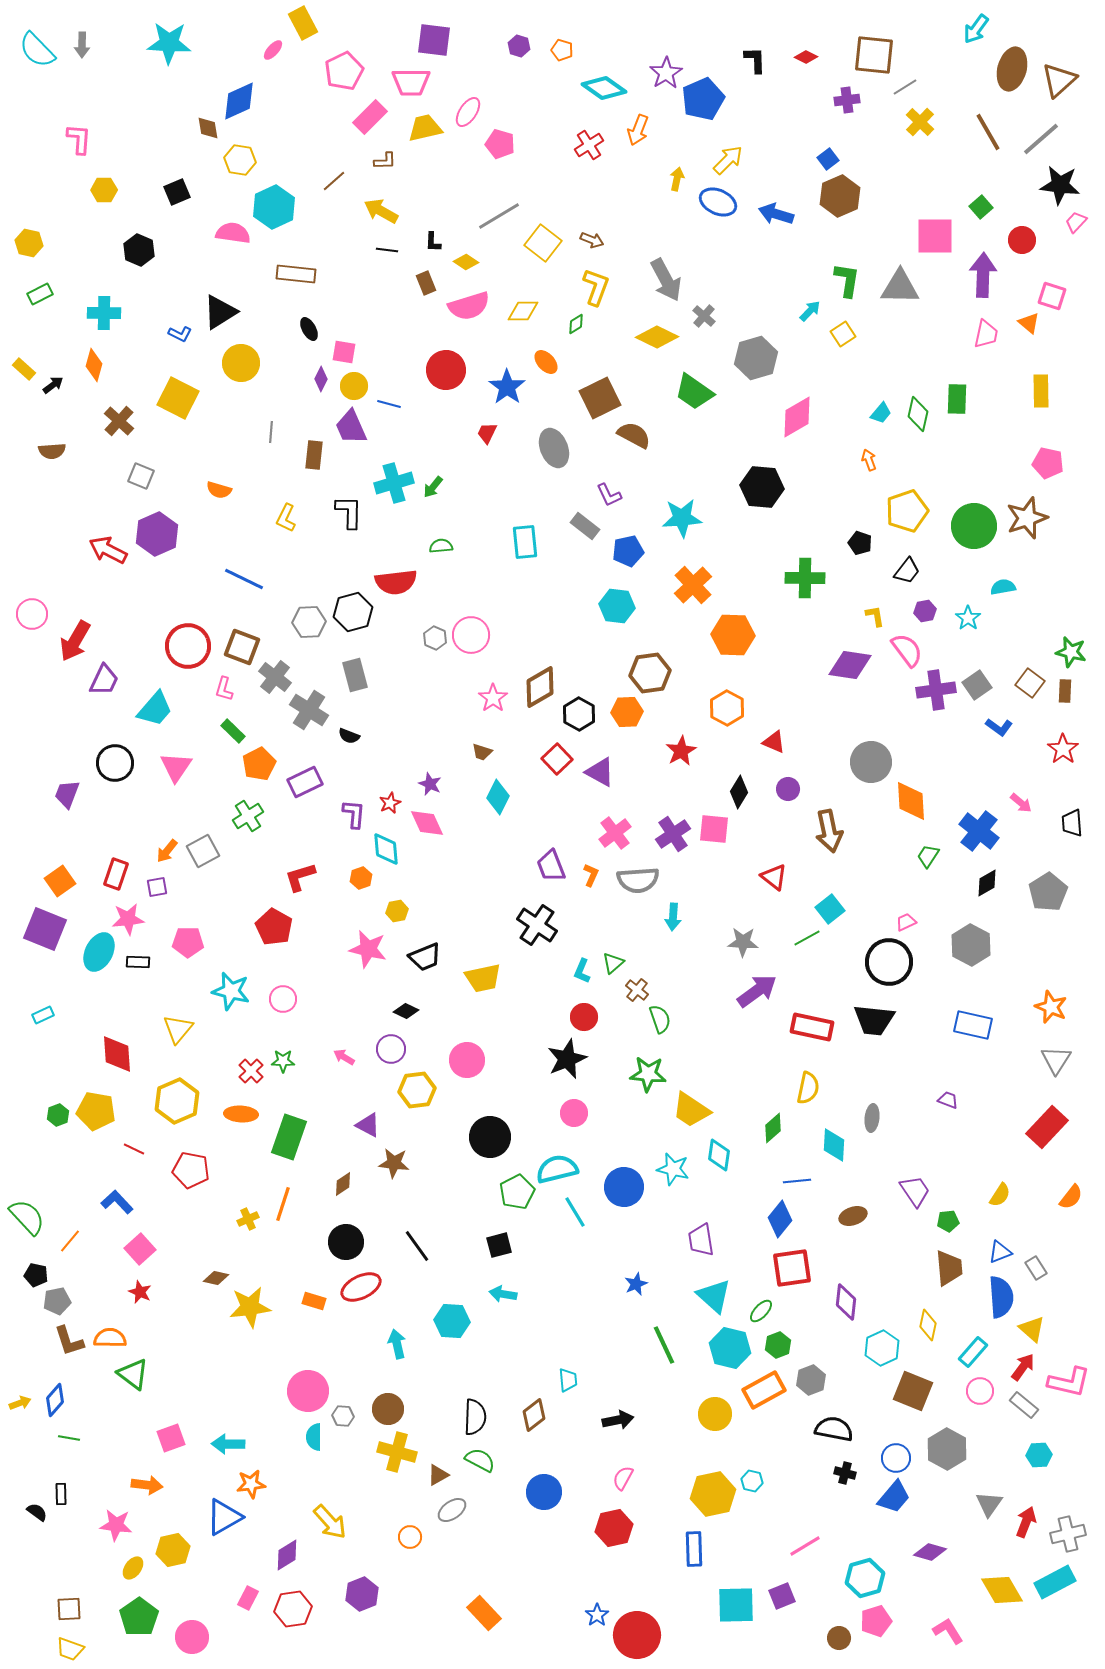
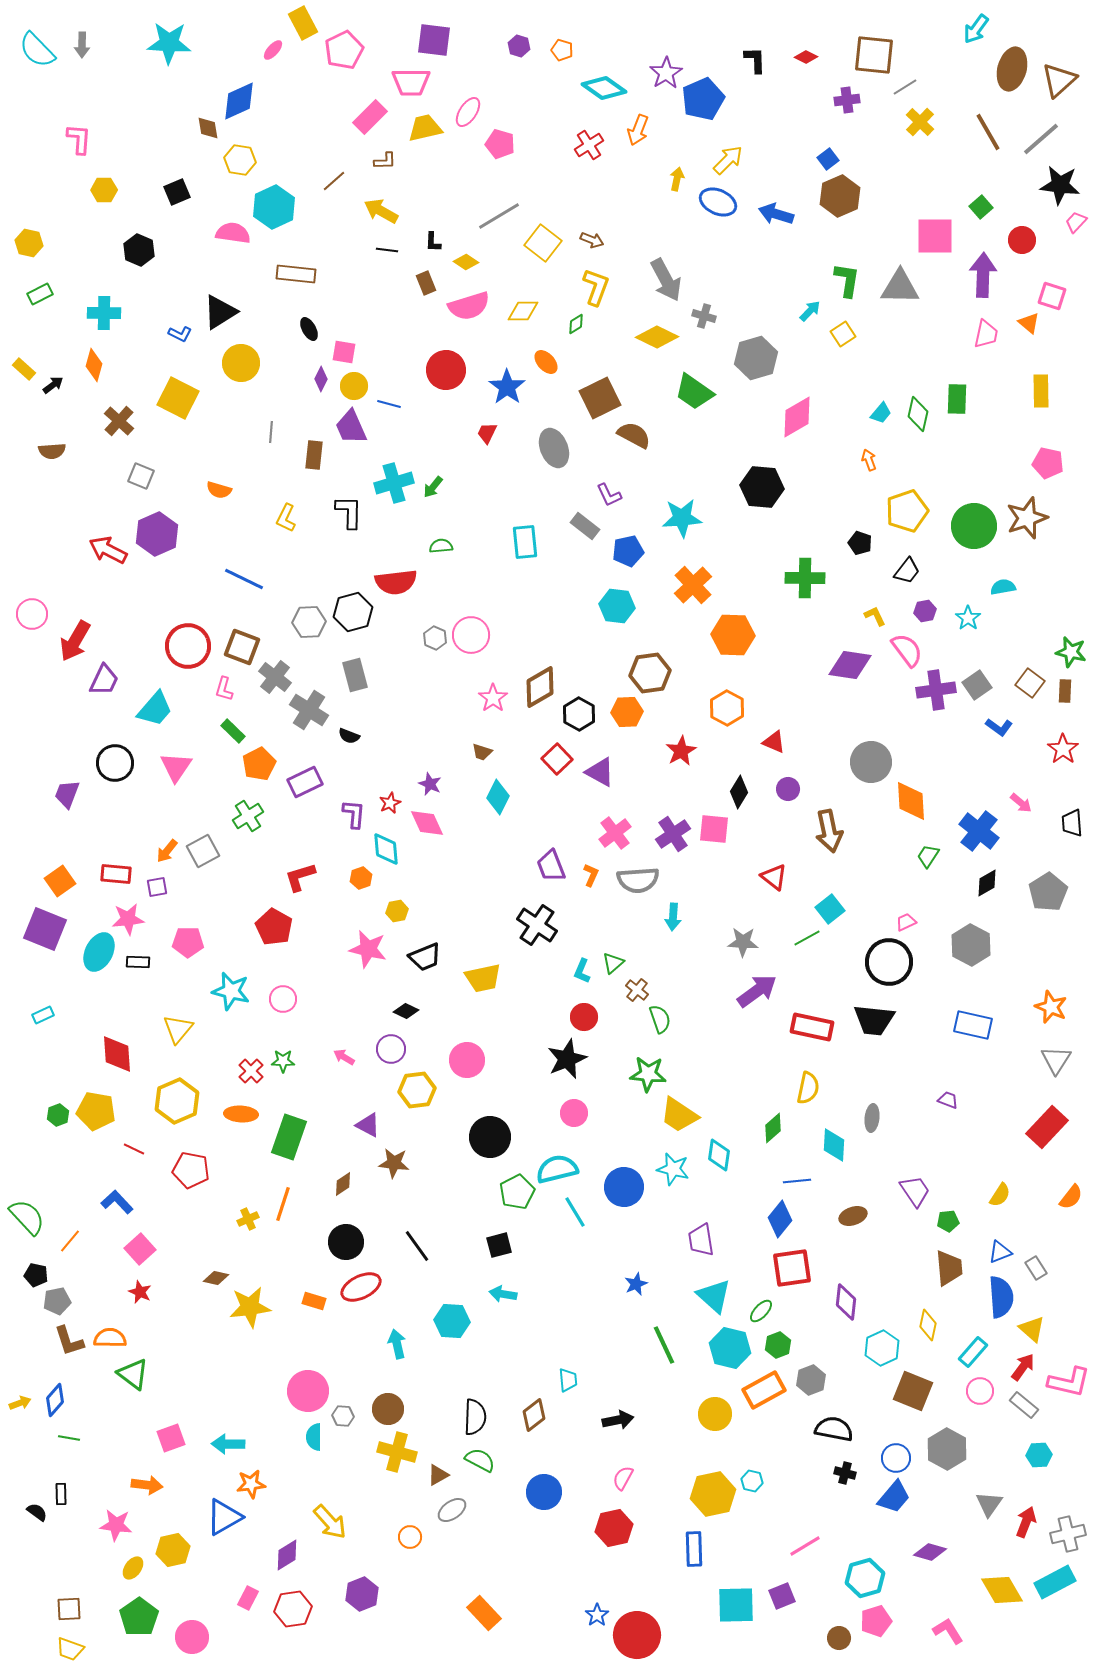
pink pentagon at (344, 71): moved 21 px up
gray cross at (704, 316): rotated 25 degrees counterclockwise
yellow L-shape at (875, 616): rotated 15 degrees counterclockwise
red rectangle at (116, 874): rotated 76 degrees clockwise
yellow trapezoid at (691, 1110): moved 12 px left, 5 px down
